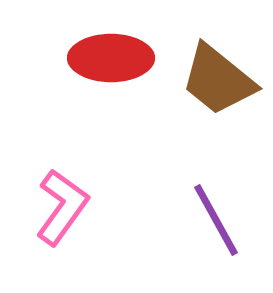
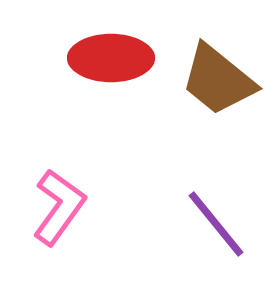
pink L-shape: moved 3 px left
purple line: moved 4 px down; rotated 10 degrees counterclockwise
